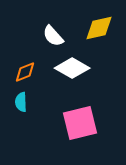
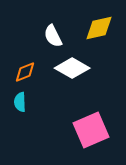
white semicircle: rotated 15 degrees clockwise
cyan semicircle: moved 1 px left
pink square: moved 11 px right, 7 px down; rotated 9 degrees counterclockwise
